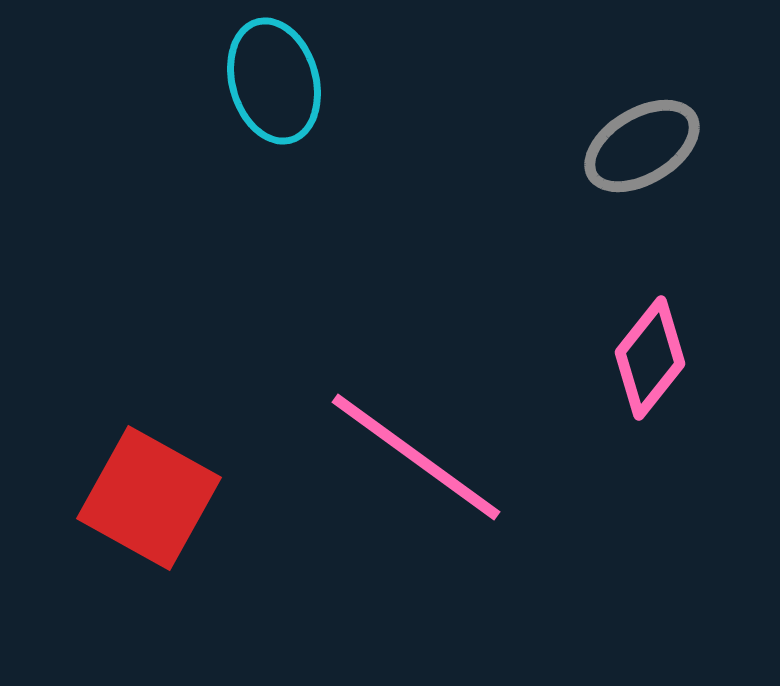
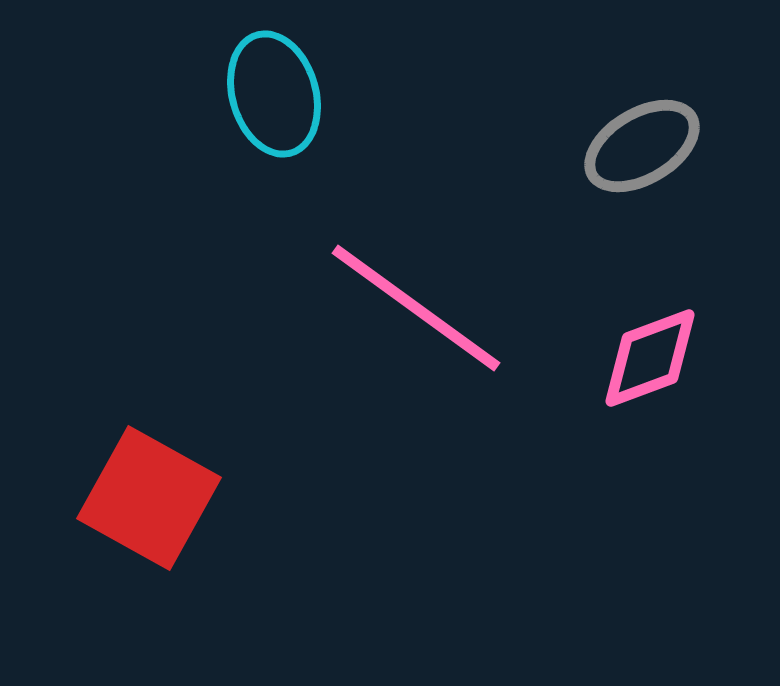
cyan ellipse: moved 13 px down
pink diamond: rotated 31 degrees clockwise
pink line: moved 149 px up
